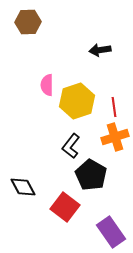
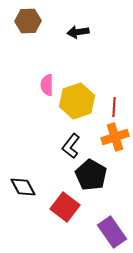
brown hexagon: moved 1 px up
black arrow: moved 22 px left, 18 px up
red line: rotated 12 degrees clockwise
purple rectangle: moved 1 px right
